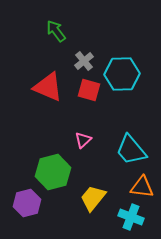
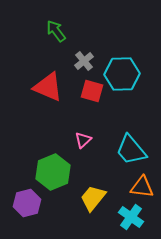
red square: moved 3 px right, 1 px down
green hexagon: rotated 8 degrees counterclockwise
cyan cross: rotated 15 degrees clockwise
